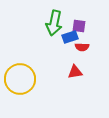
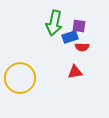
yellow circle: moved 1 px up
